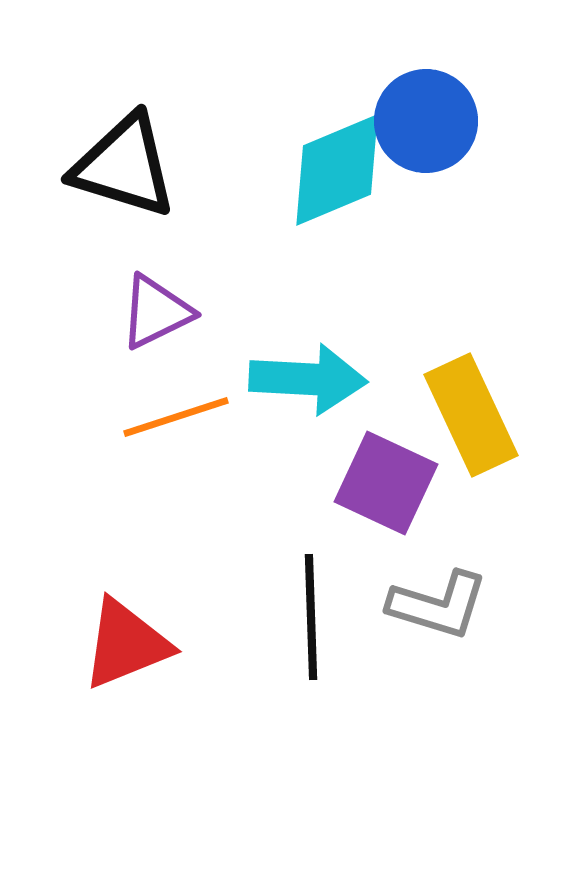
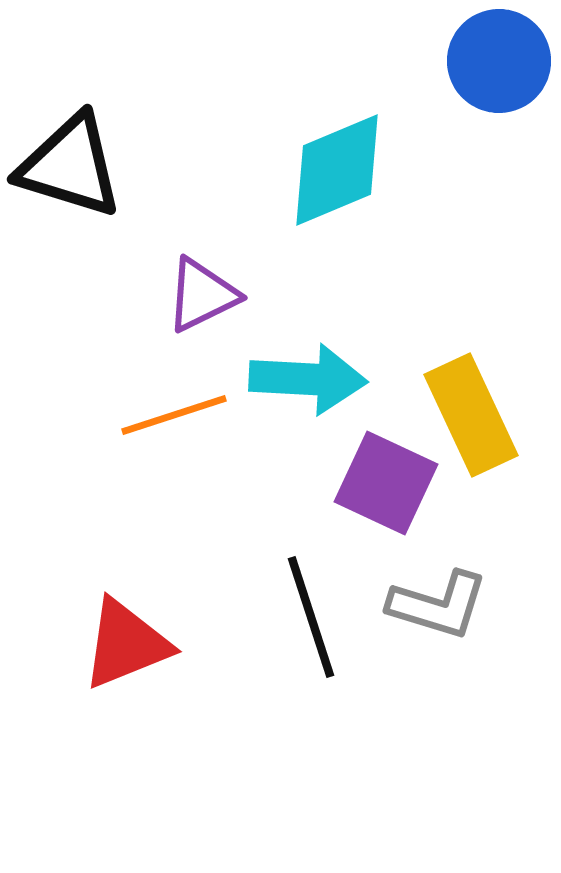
blue circle: moved 73 px right, 60 px up
black triangle: moved 54 px left
purple triangle: moved 46 px right, 17 px up
orange line: moved 2 px left, 2 px up
black line: rotated 16 degrees counterclockwise
